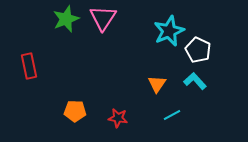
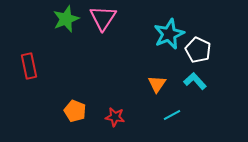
cyan star: moved 3 px down
orange pentagon: rotated 20 degrees clockwise
red star: moved 3 px left, 1 px up
